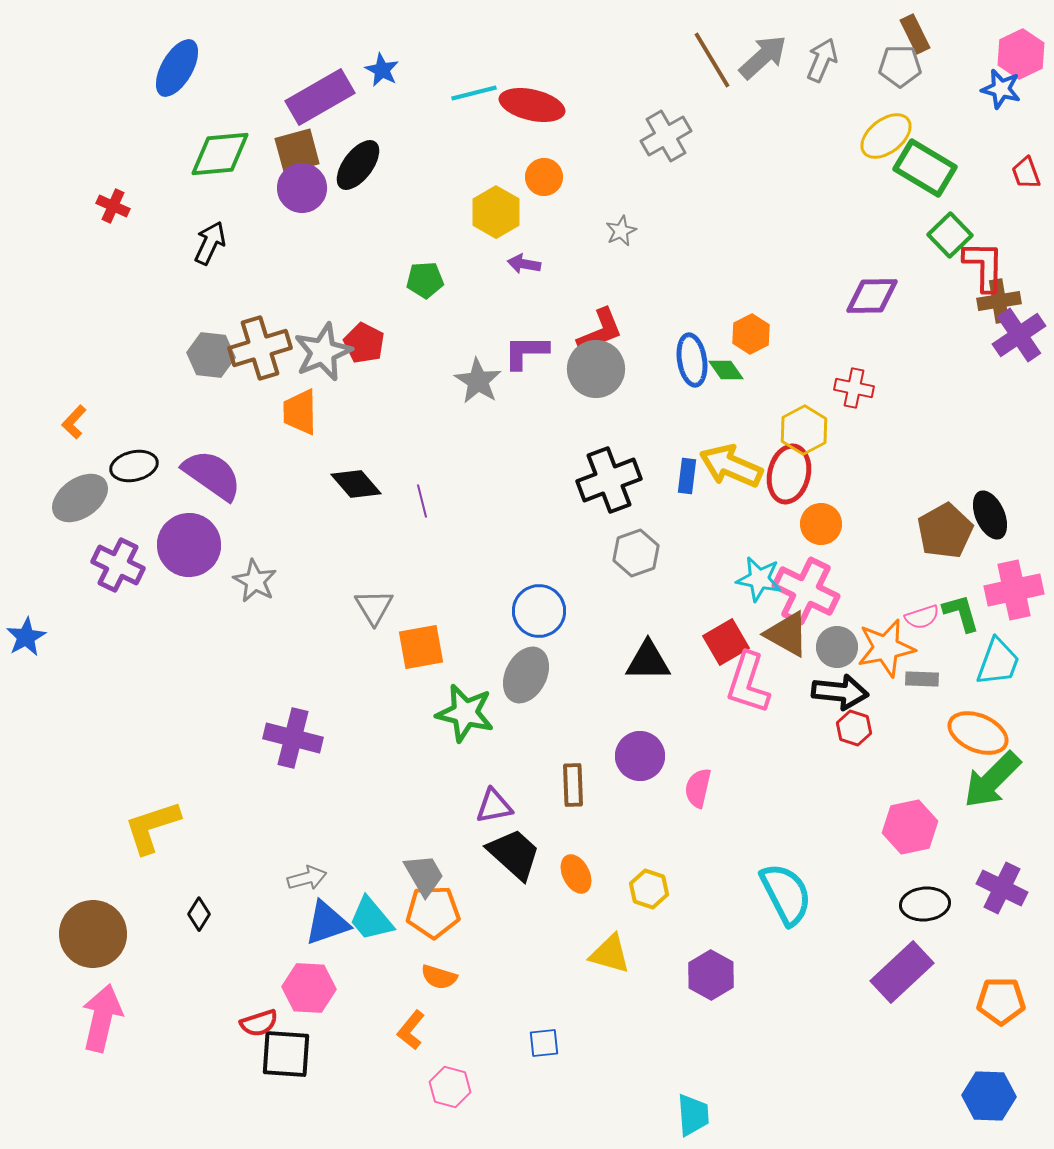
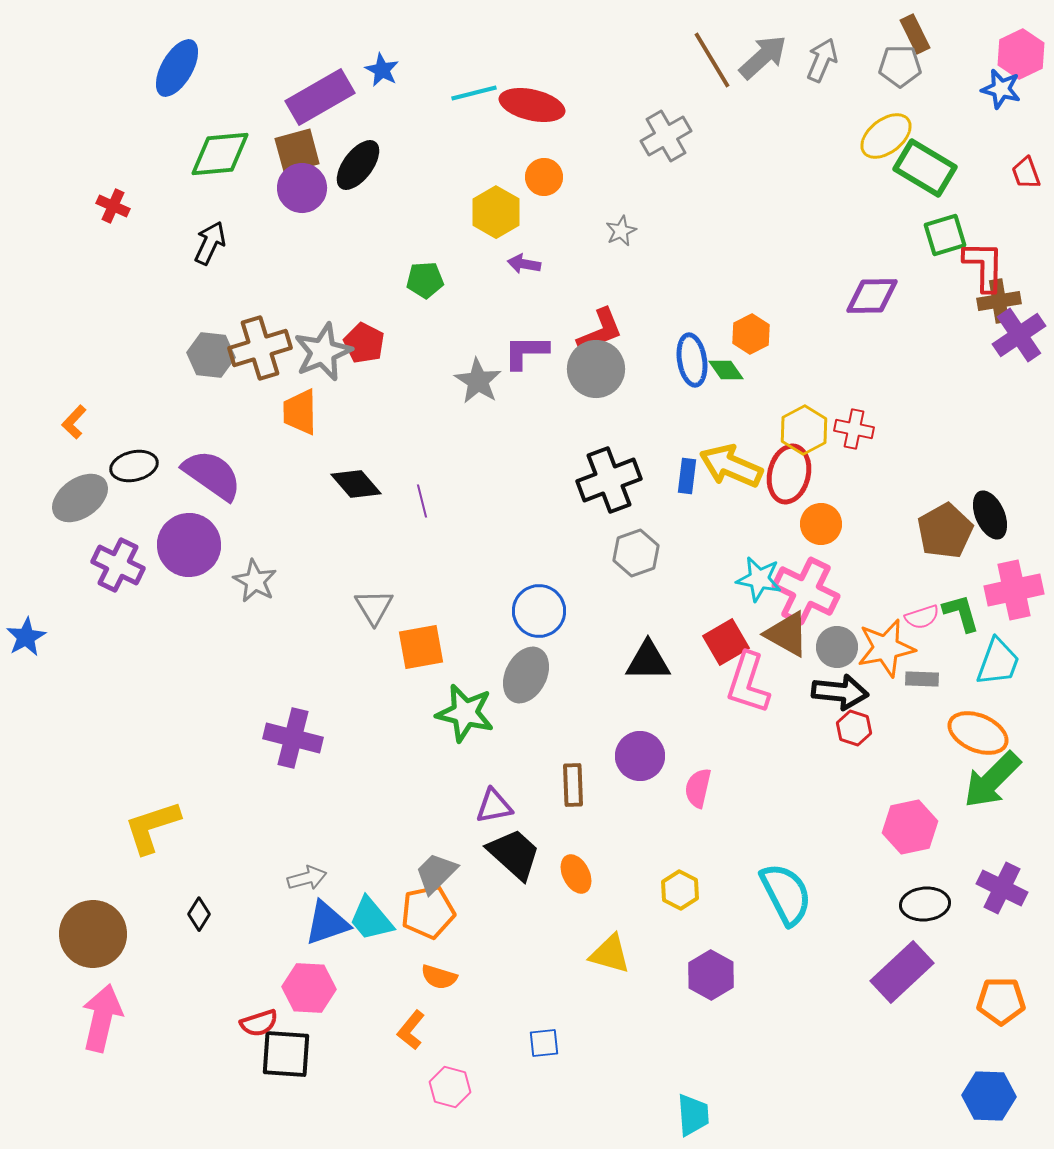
green square at (950, 235): moved 5 px left; rotated 27 degrees clockwise
red cross at (854, 388): moved 41 px down
gray trapezoid at (424, 875): moved 12 px right, 2 px up; rotated 105 degrees counterclockwise
yellow hexagon at (649, 889): moved 31 px right, 1 px down; rotated 9 degrees clockwise
orange pentagon at (433, 912): moved 5 px left; rotated 10 degrees counterclockwise
